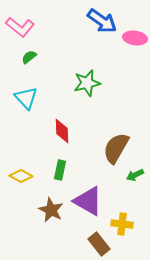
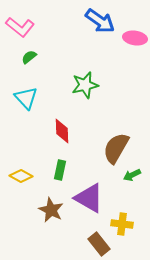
blue arrow: moved 2 px left
green star: moved 2 px left, 2 px down
green arrow: moved 3 px left
purple triangle: moved 1 px right, 3 px up
